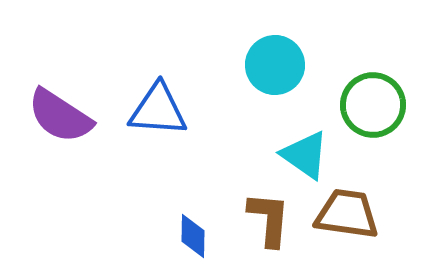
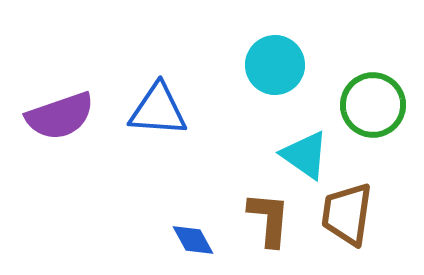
purple semicircle: rotated 52 degrees counterclockwise
brown trapezoid: rotated 90 degrees counterclockwise
blue diamond: moved 4 px down; rotated 30 degrees counterclockwise
